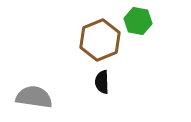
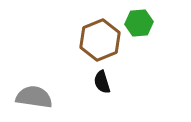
green hexagon: moved 1 px right, 2 px down; rotated 16 degrees counterclockwise
black semicircle: rotated 15 degrees counterclockwise
